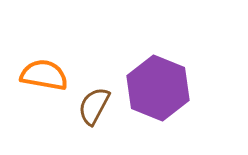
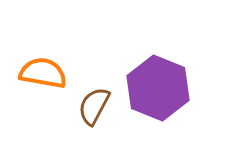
orange semicircle: moved 1 px left, 2 px up
